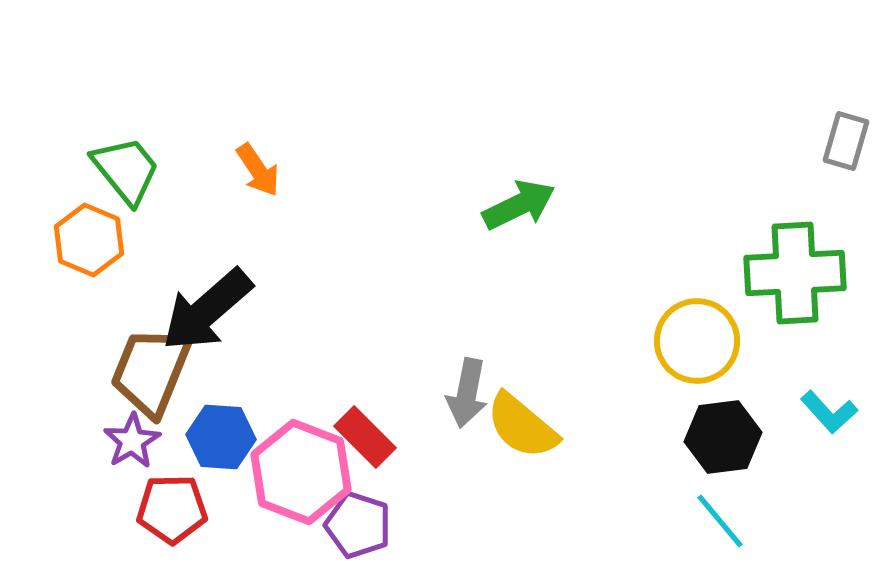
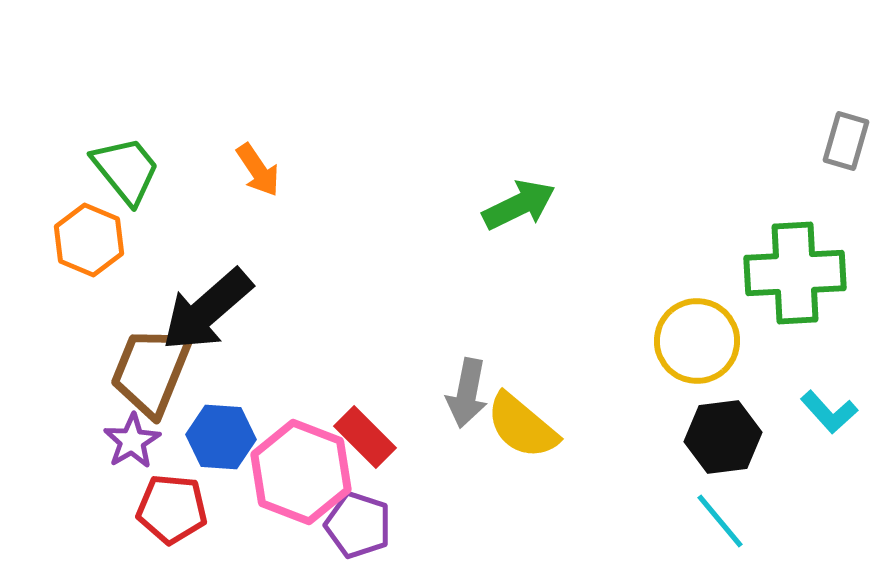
red pentagon: rotated 6 degrees clockwise
